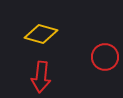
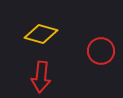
red circle: moved 4 px left, 6 px up
